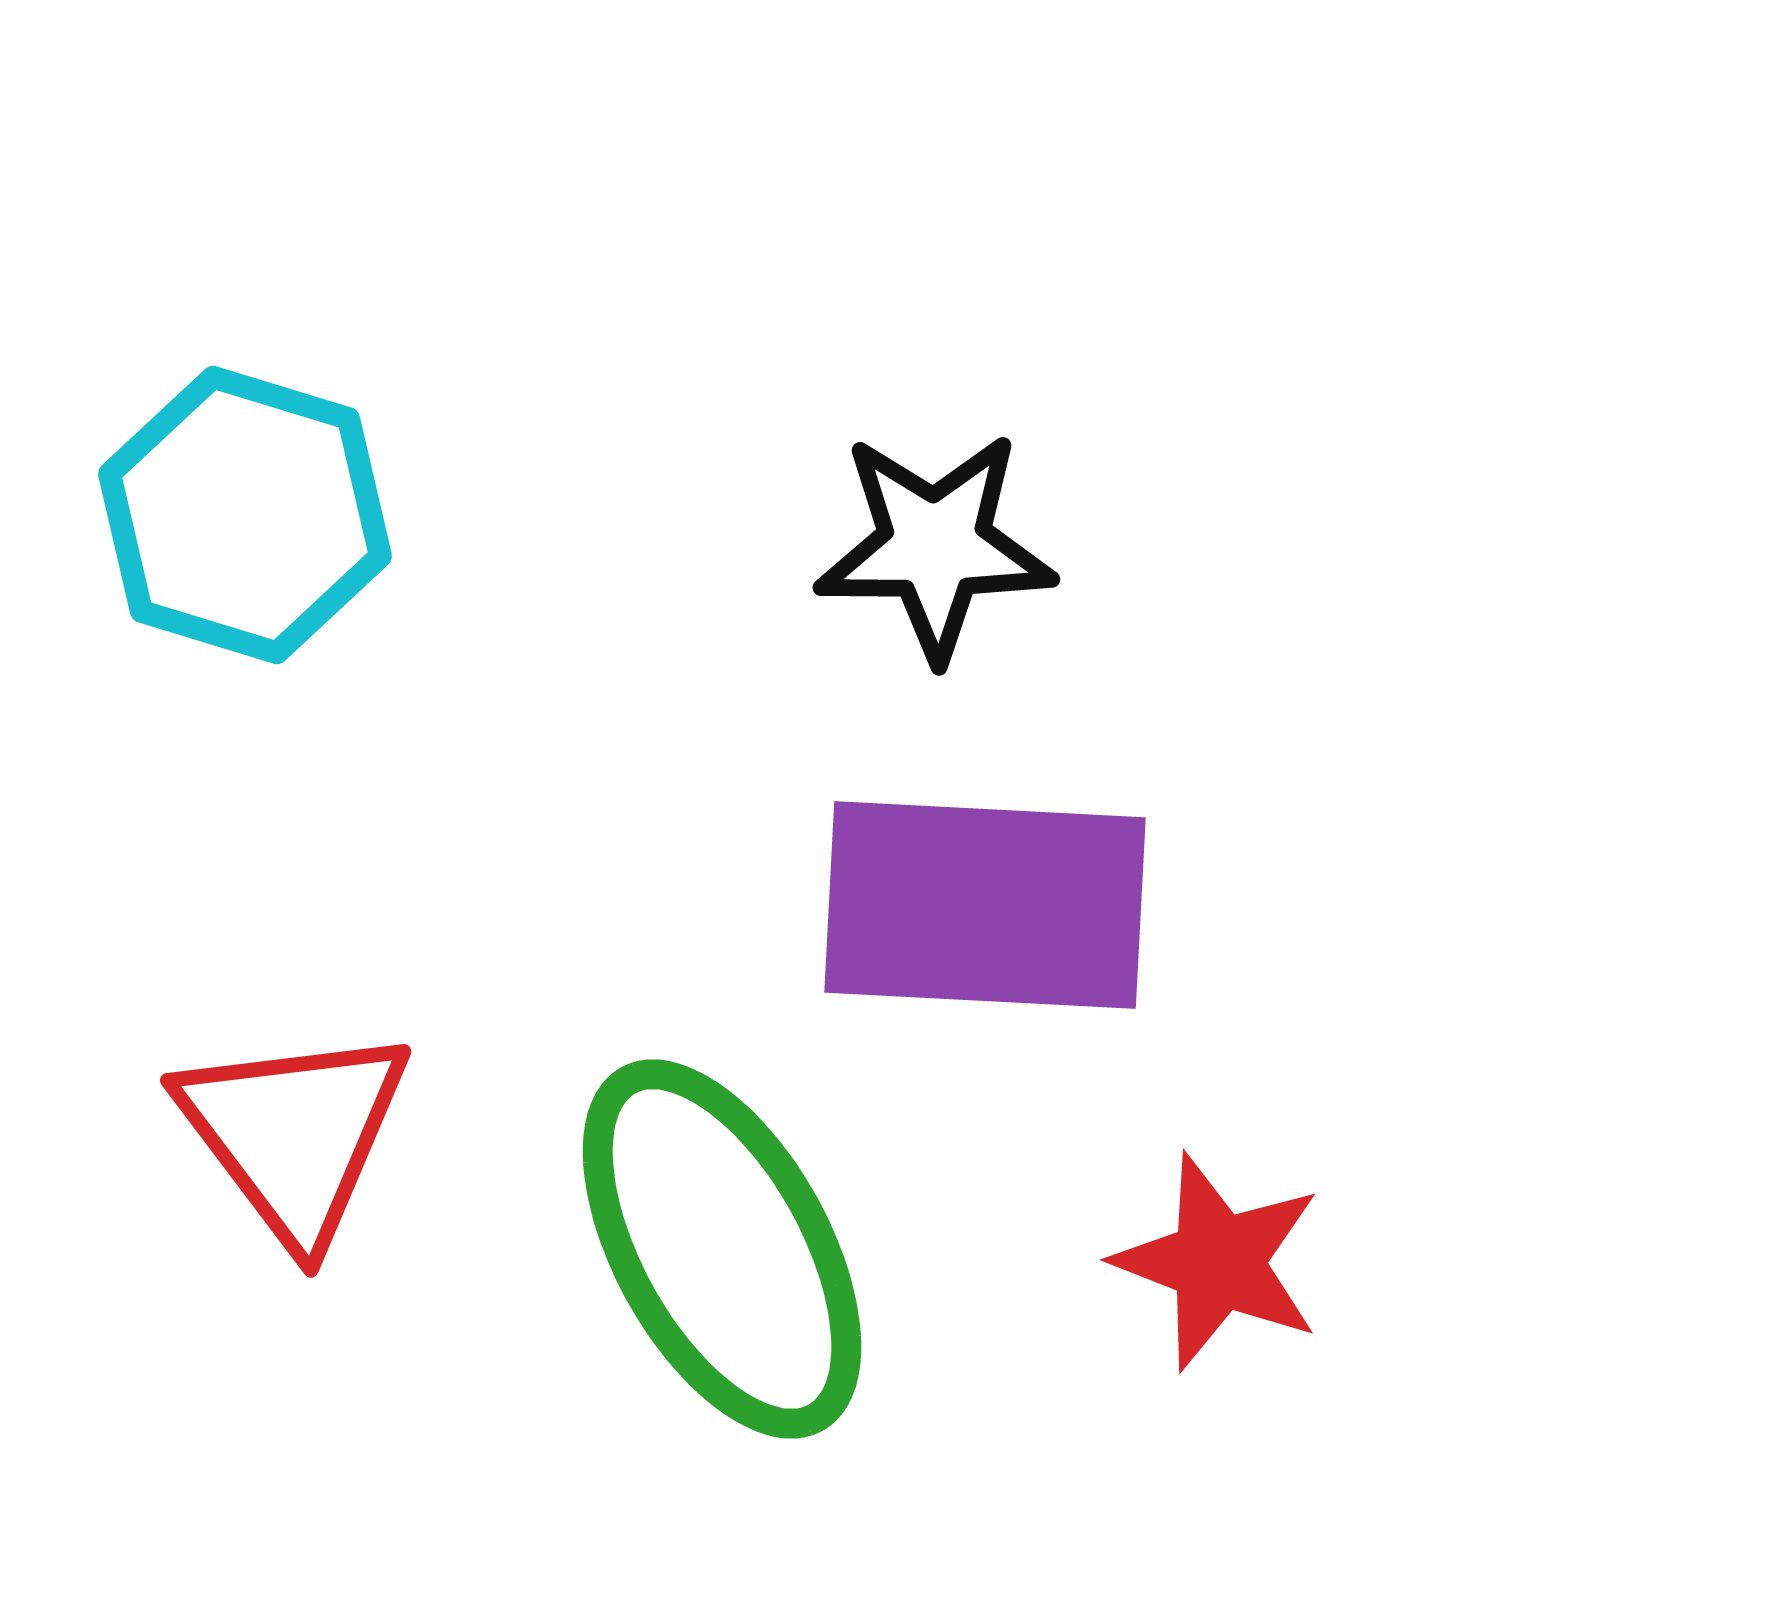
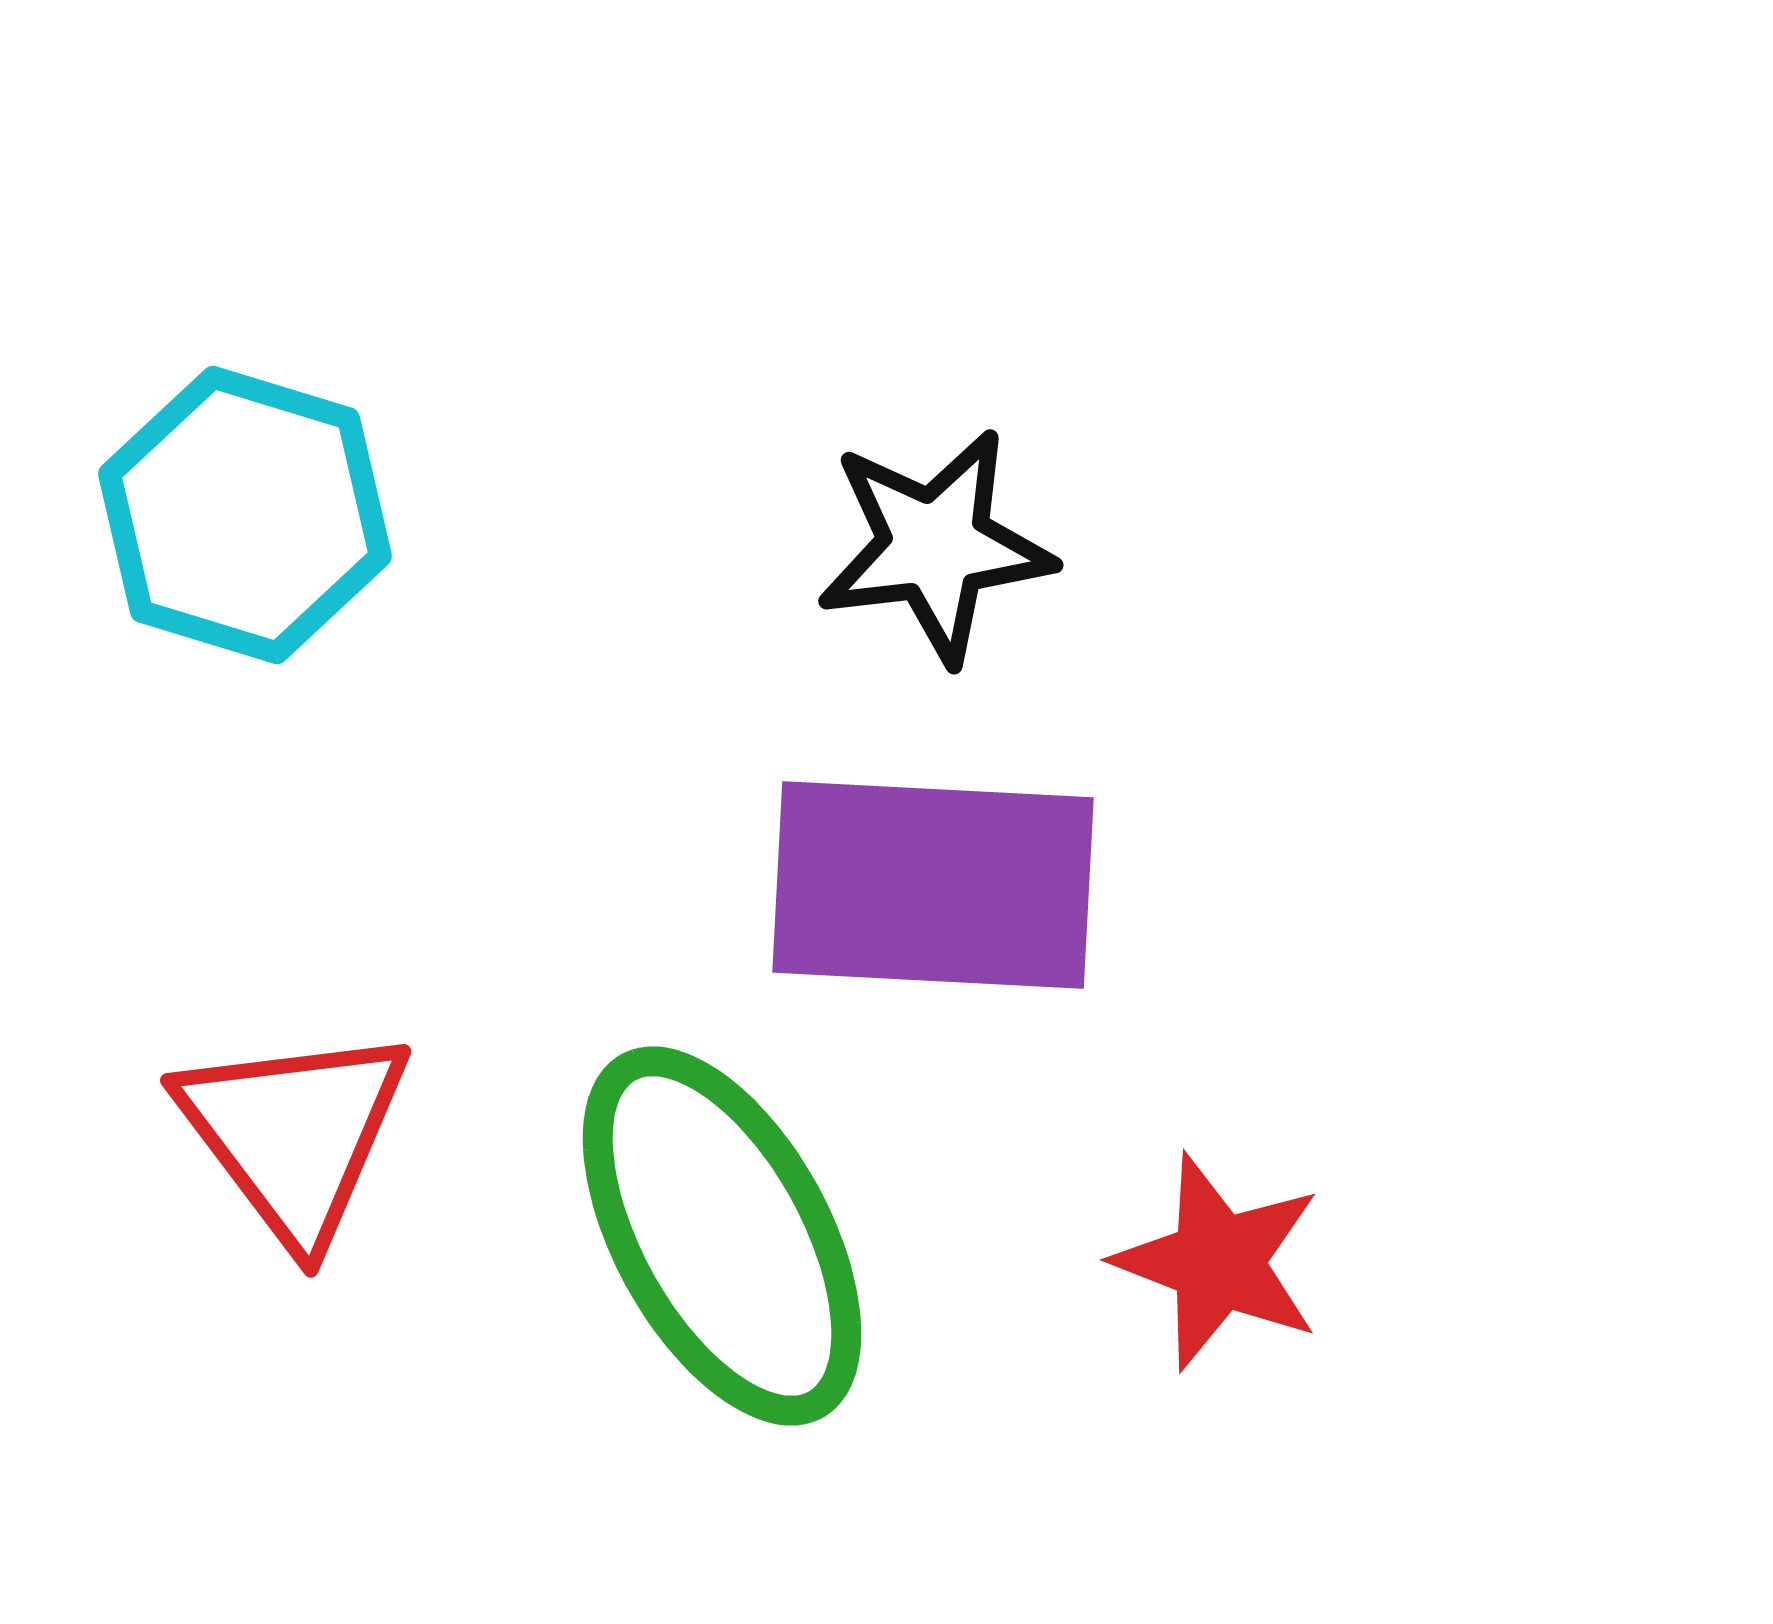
black star: rotated 7 degrees counterclockwise
purple rectangle: moved 52 px left, 20 px up
green ellipse: moved 13 px up
